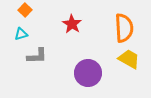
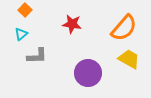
red star: rotated 24 degrees counterclockwise
orange semicircle: rotated 44 degrees clockwise
cyan triangle: rotated 24 degrees counterclockwise
